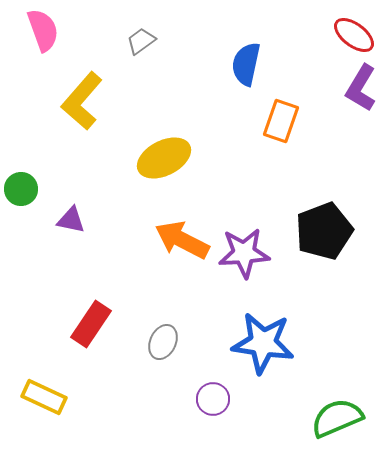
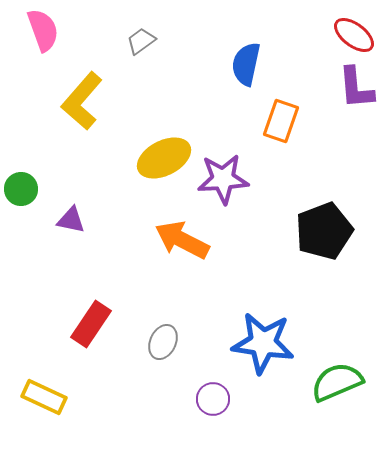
purple L-shape: moved 5 px left; rotated 36 degrees counterclockwise
purple star: moved 21 px left, 74 px up
green semicircle: moved 36 px up
